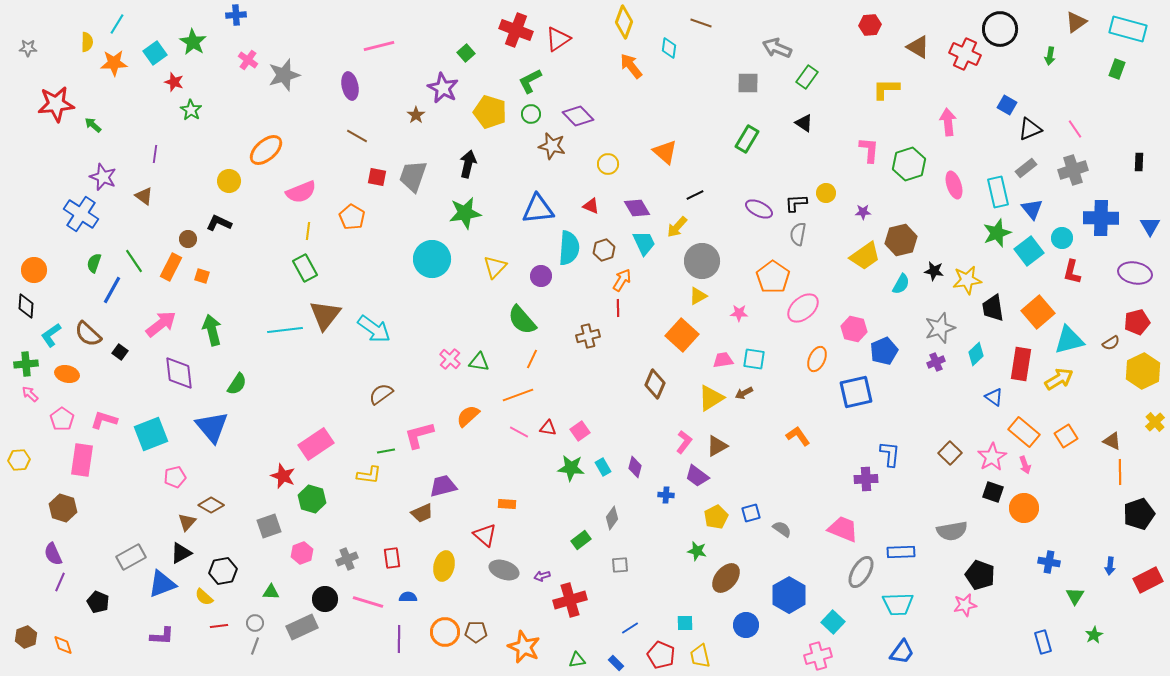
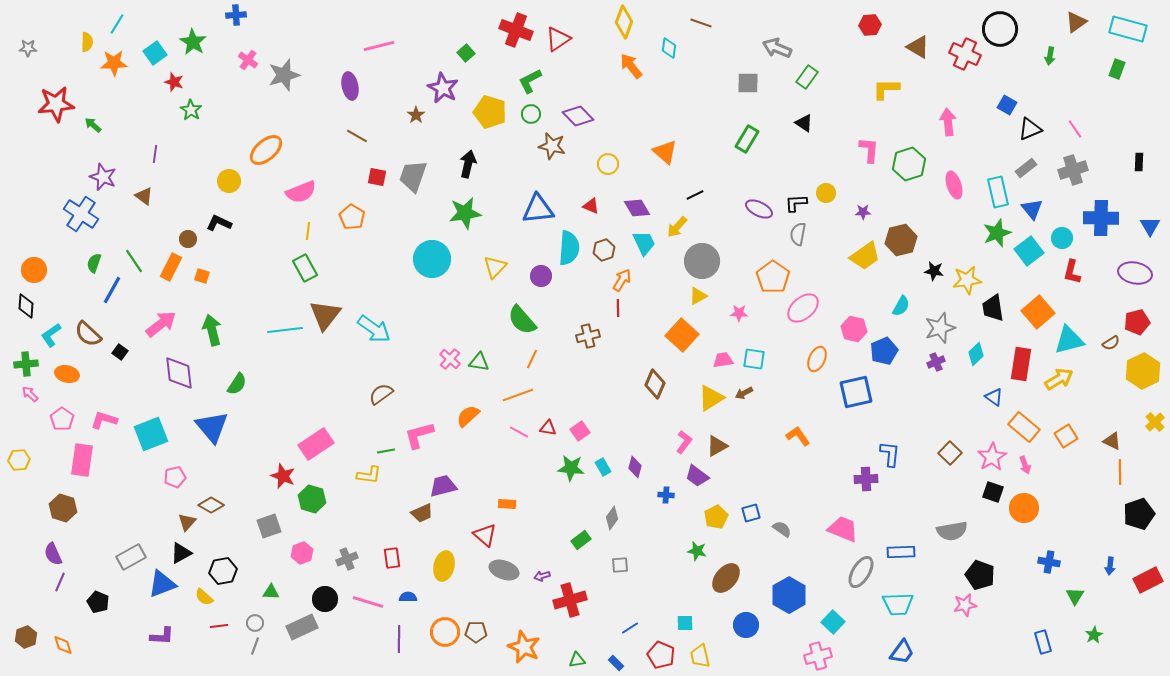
cyan semicircle at (901, 284): moved 22 px down
orange rectangle at (1024, 432): moved 5 px up
